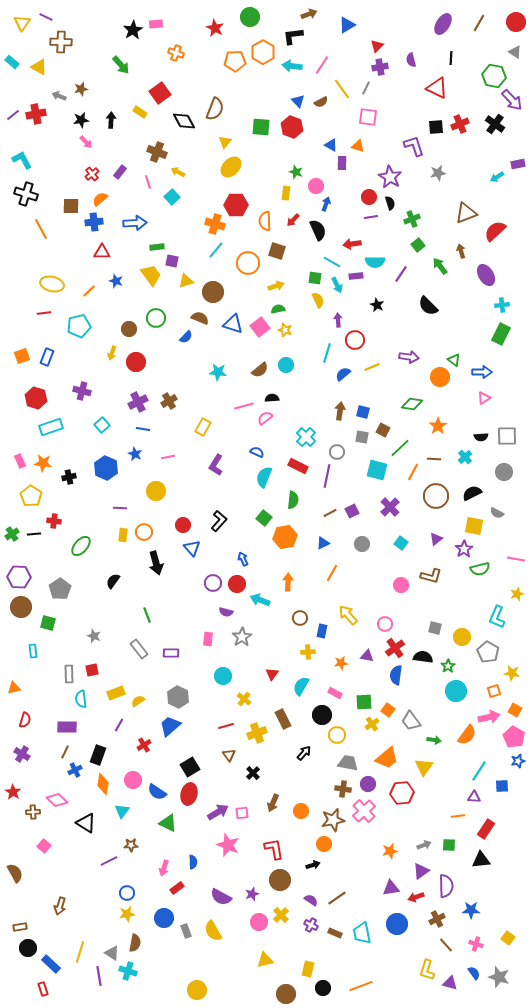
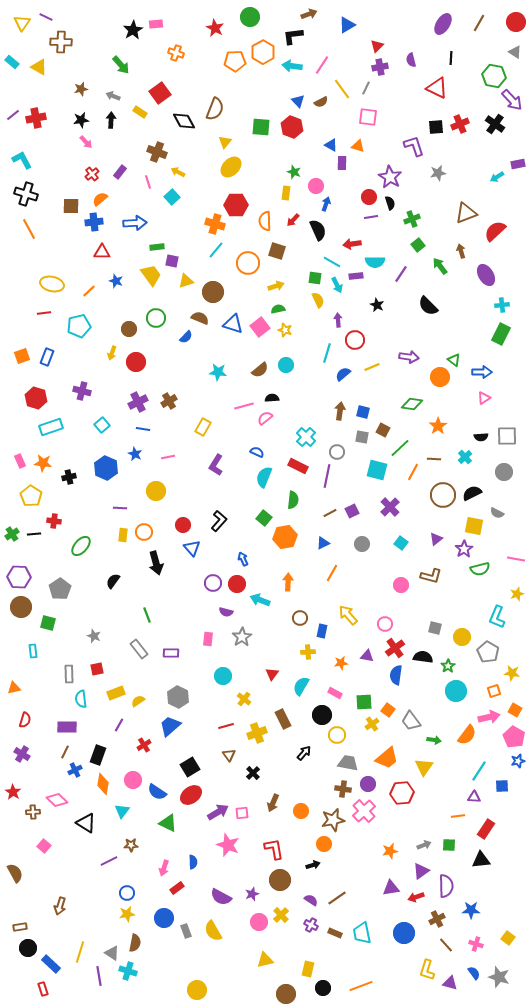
gray arrow at (59, 96): moved 54 px right
red cross at (36, 114): moved 4 px down
green star at (296, 172): moved 2 px left
orange line at (41, 229): moved 12 px left
brown circle at (436, 496): moved 7 px right, 1 px up
red square at (92, 670): moved 5 px right, 1 px up
red ellipse at (189, 794): moved 2 px right, 1 px down; rotated 40 degrees clockwise
blue circle at (397, 924): moved 7 px right, 9 px down
